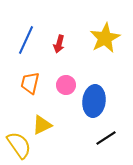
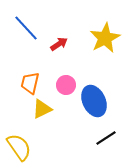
blue line: moved 12 px up; rotated 68 degrees counterclockwise
red arrow: rotated 138 degrees counterclockwise
blue ellipse: rotated 32 degrees counterclockwise
yellow triangle: moved 16 px up
yellow semicircle: moved 2 px down
